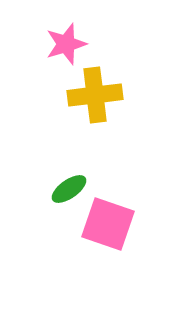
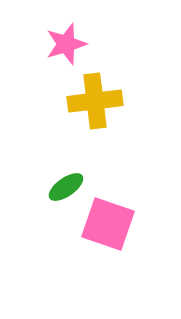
yellow cross: moved 6 px down
green ellipse: moved 3 px left, 2 px up
